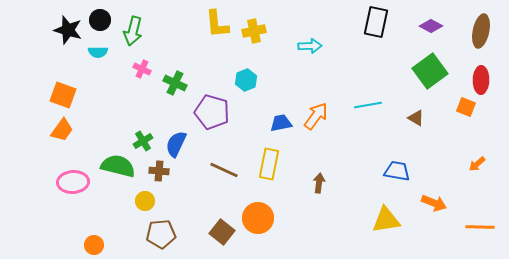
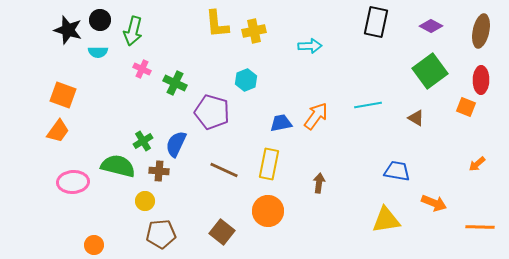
orange trapezoid at (62, 130): moved 4 px left, 1 px down
orange circle at (258, 218): moved 10 px right, 7 px up
